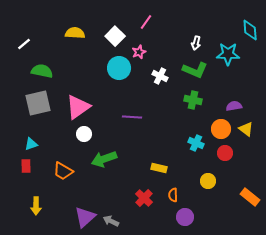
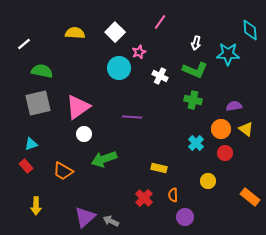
pink line: moved 14 px right
white square: moved 4 px up
cyan cross: rotated 21 degrees clockwise
red rectangle: rotated 40 degrees counterclockwise
